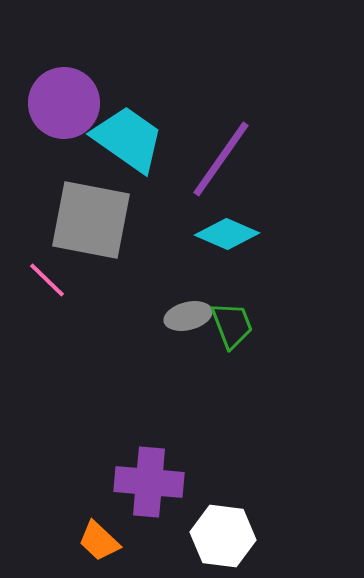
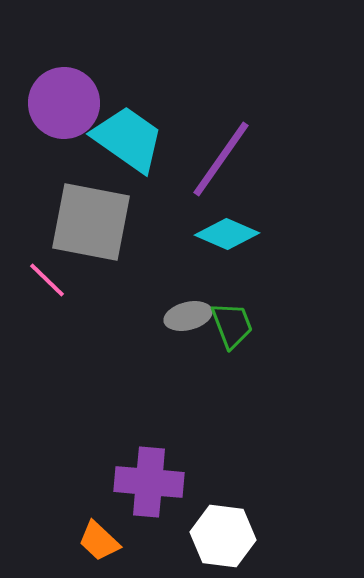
gray square: moved 2 px down
